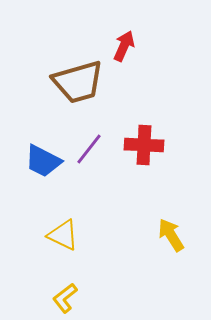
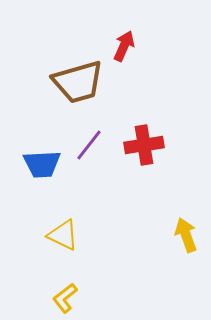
red cross: rotated 12 degrees counterclockwise
purple line: moved 4 px up
blue trapezoid: moved 1 px left, 3 px down; rotated 30 degrees counterclockwise
yellow arrow: moved 15 px right; rotated 12 degrees clockwise
